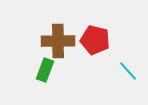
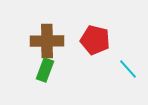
brown cross: moved 11 px left
cyan line: moved 2 px up
